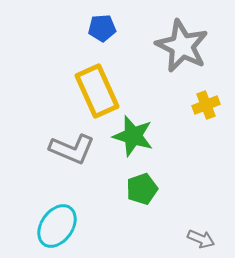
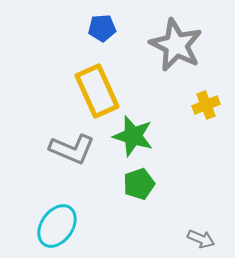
gray star: moved 6 px left, 1 px up
green pentagon: moved 3 px left, 5 px up
